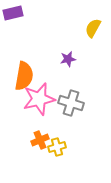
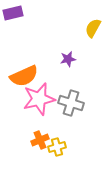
orange semicircle: rotated 56 degrees clockwise
